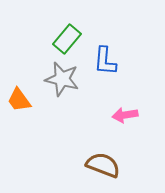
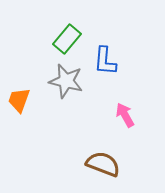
gray star: moved 4 px right, 2 px down
orange trapezoid: rotated 56 degrees clockwise
pink arrow: rotated 70 degrees clockwise
brown semicircle: moved 1 px up
